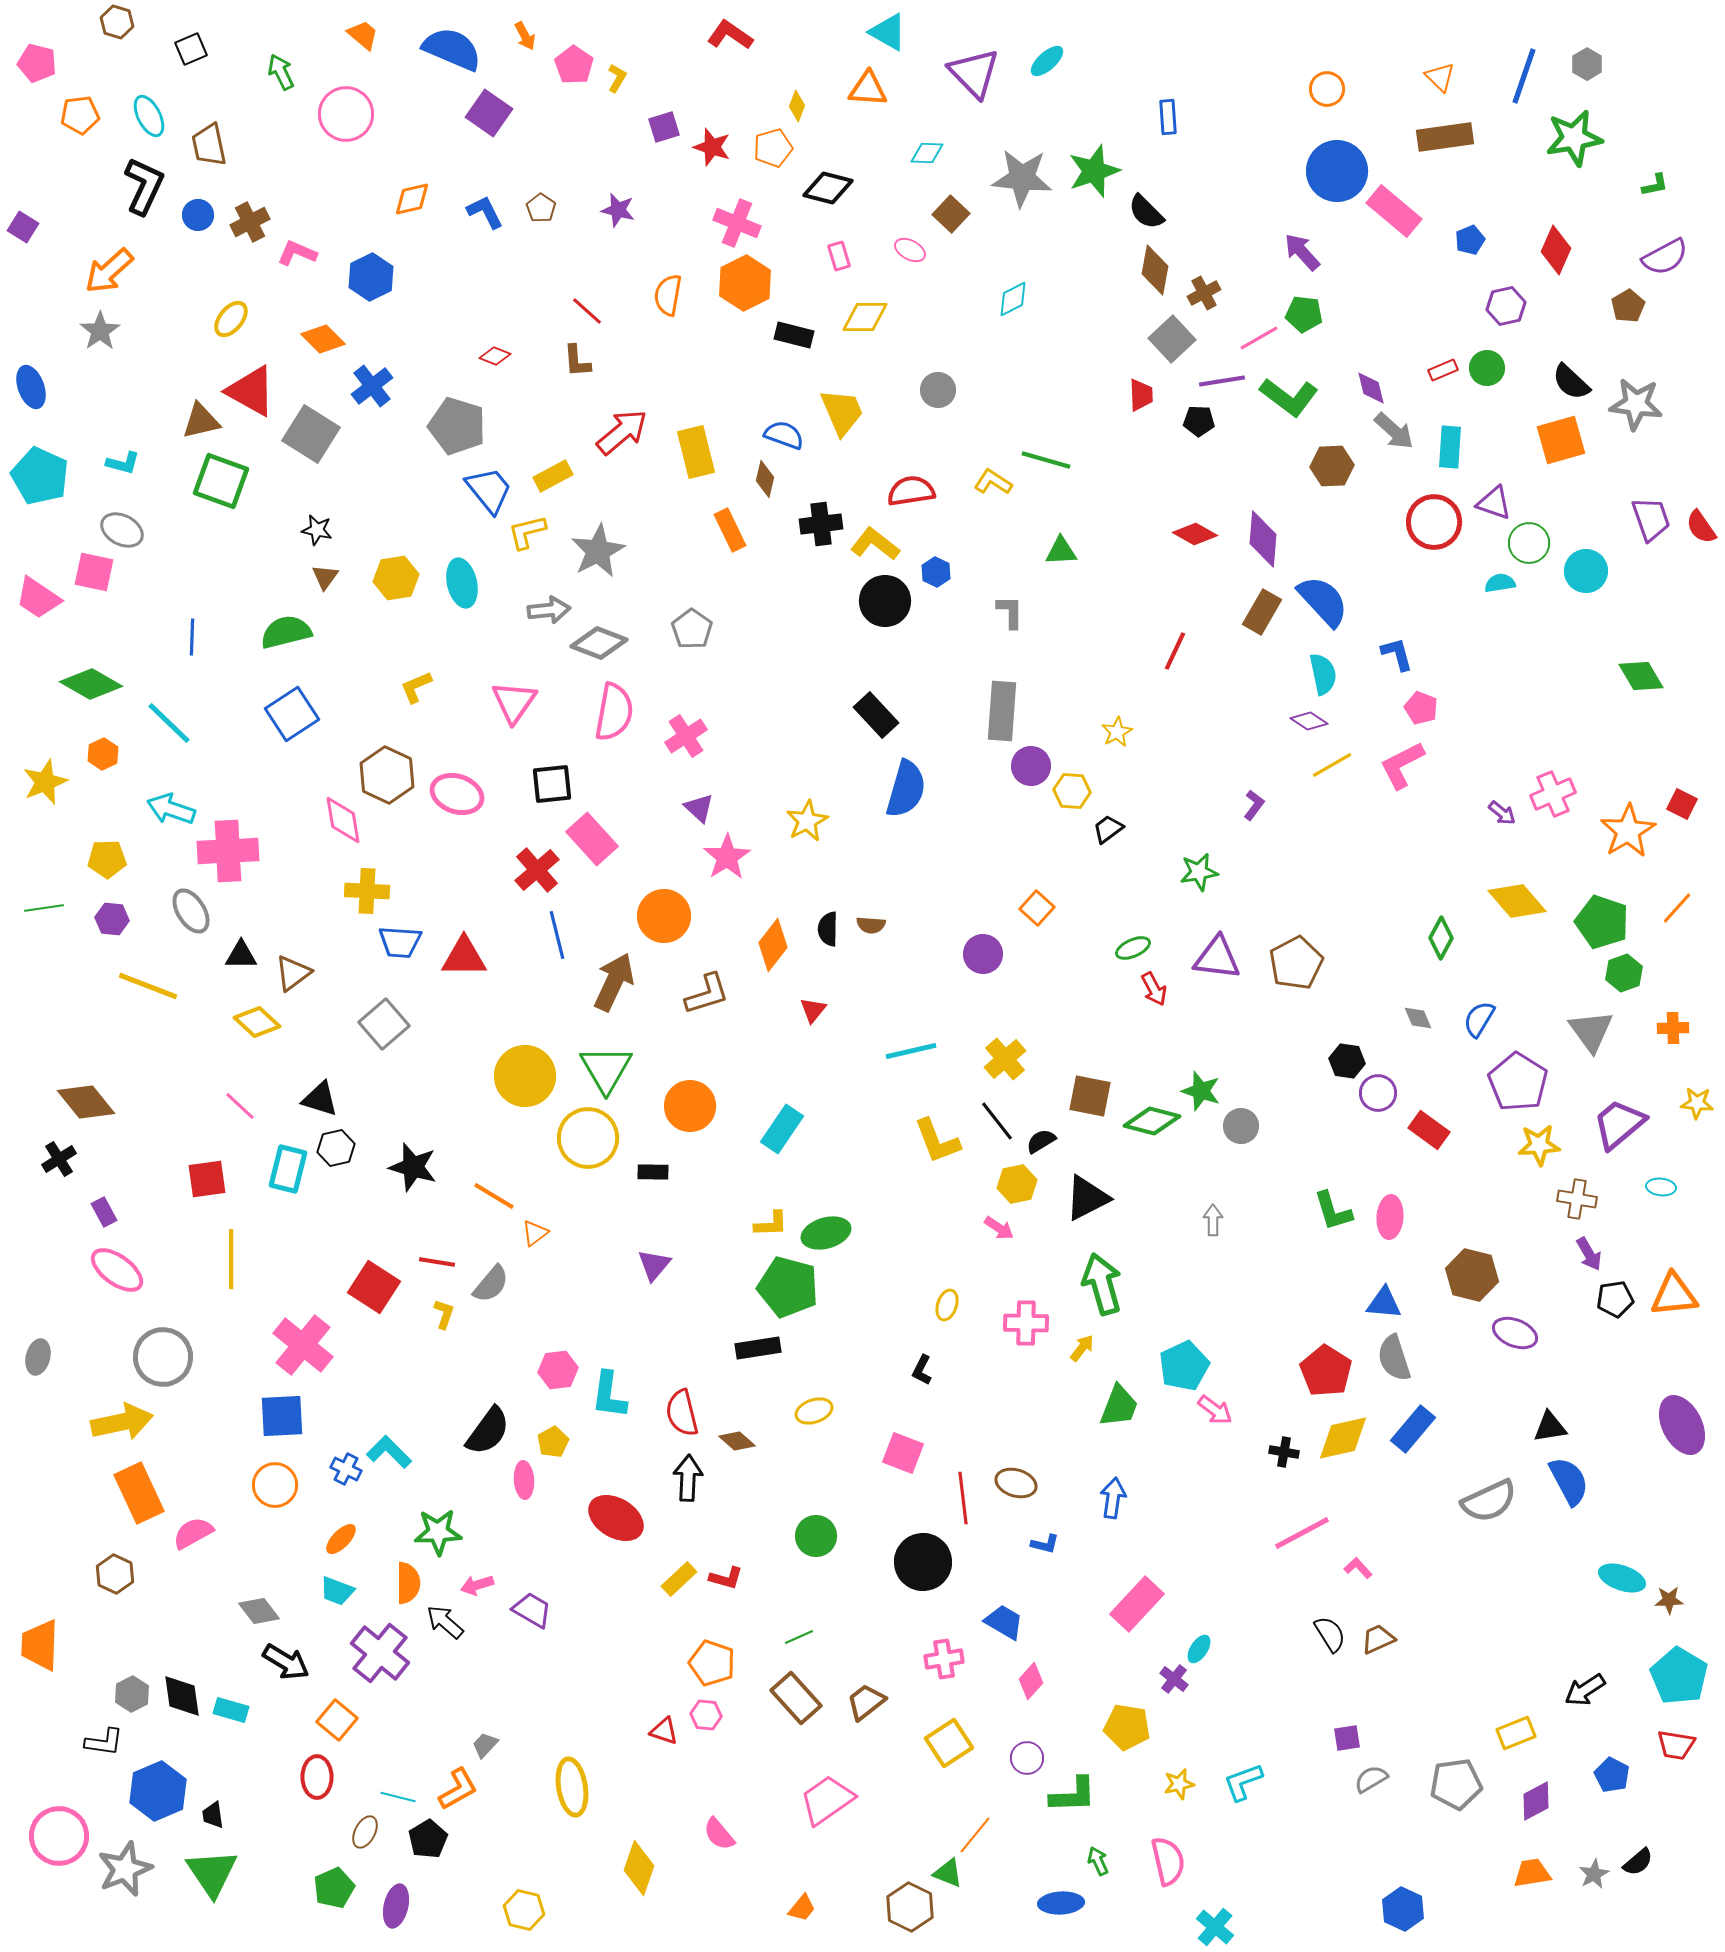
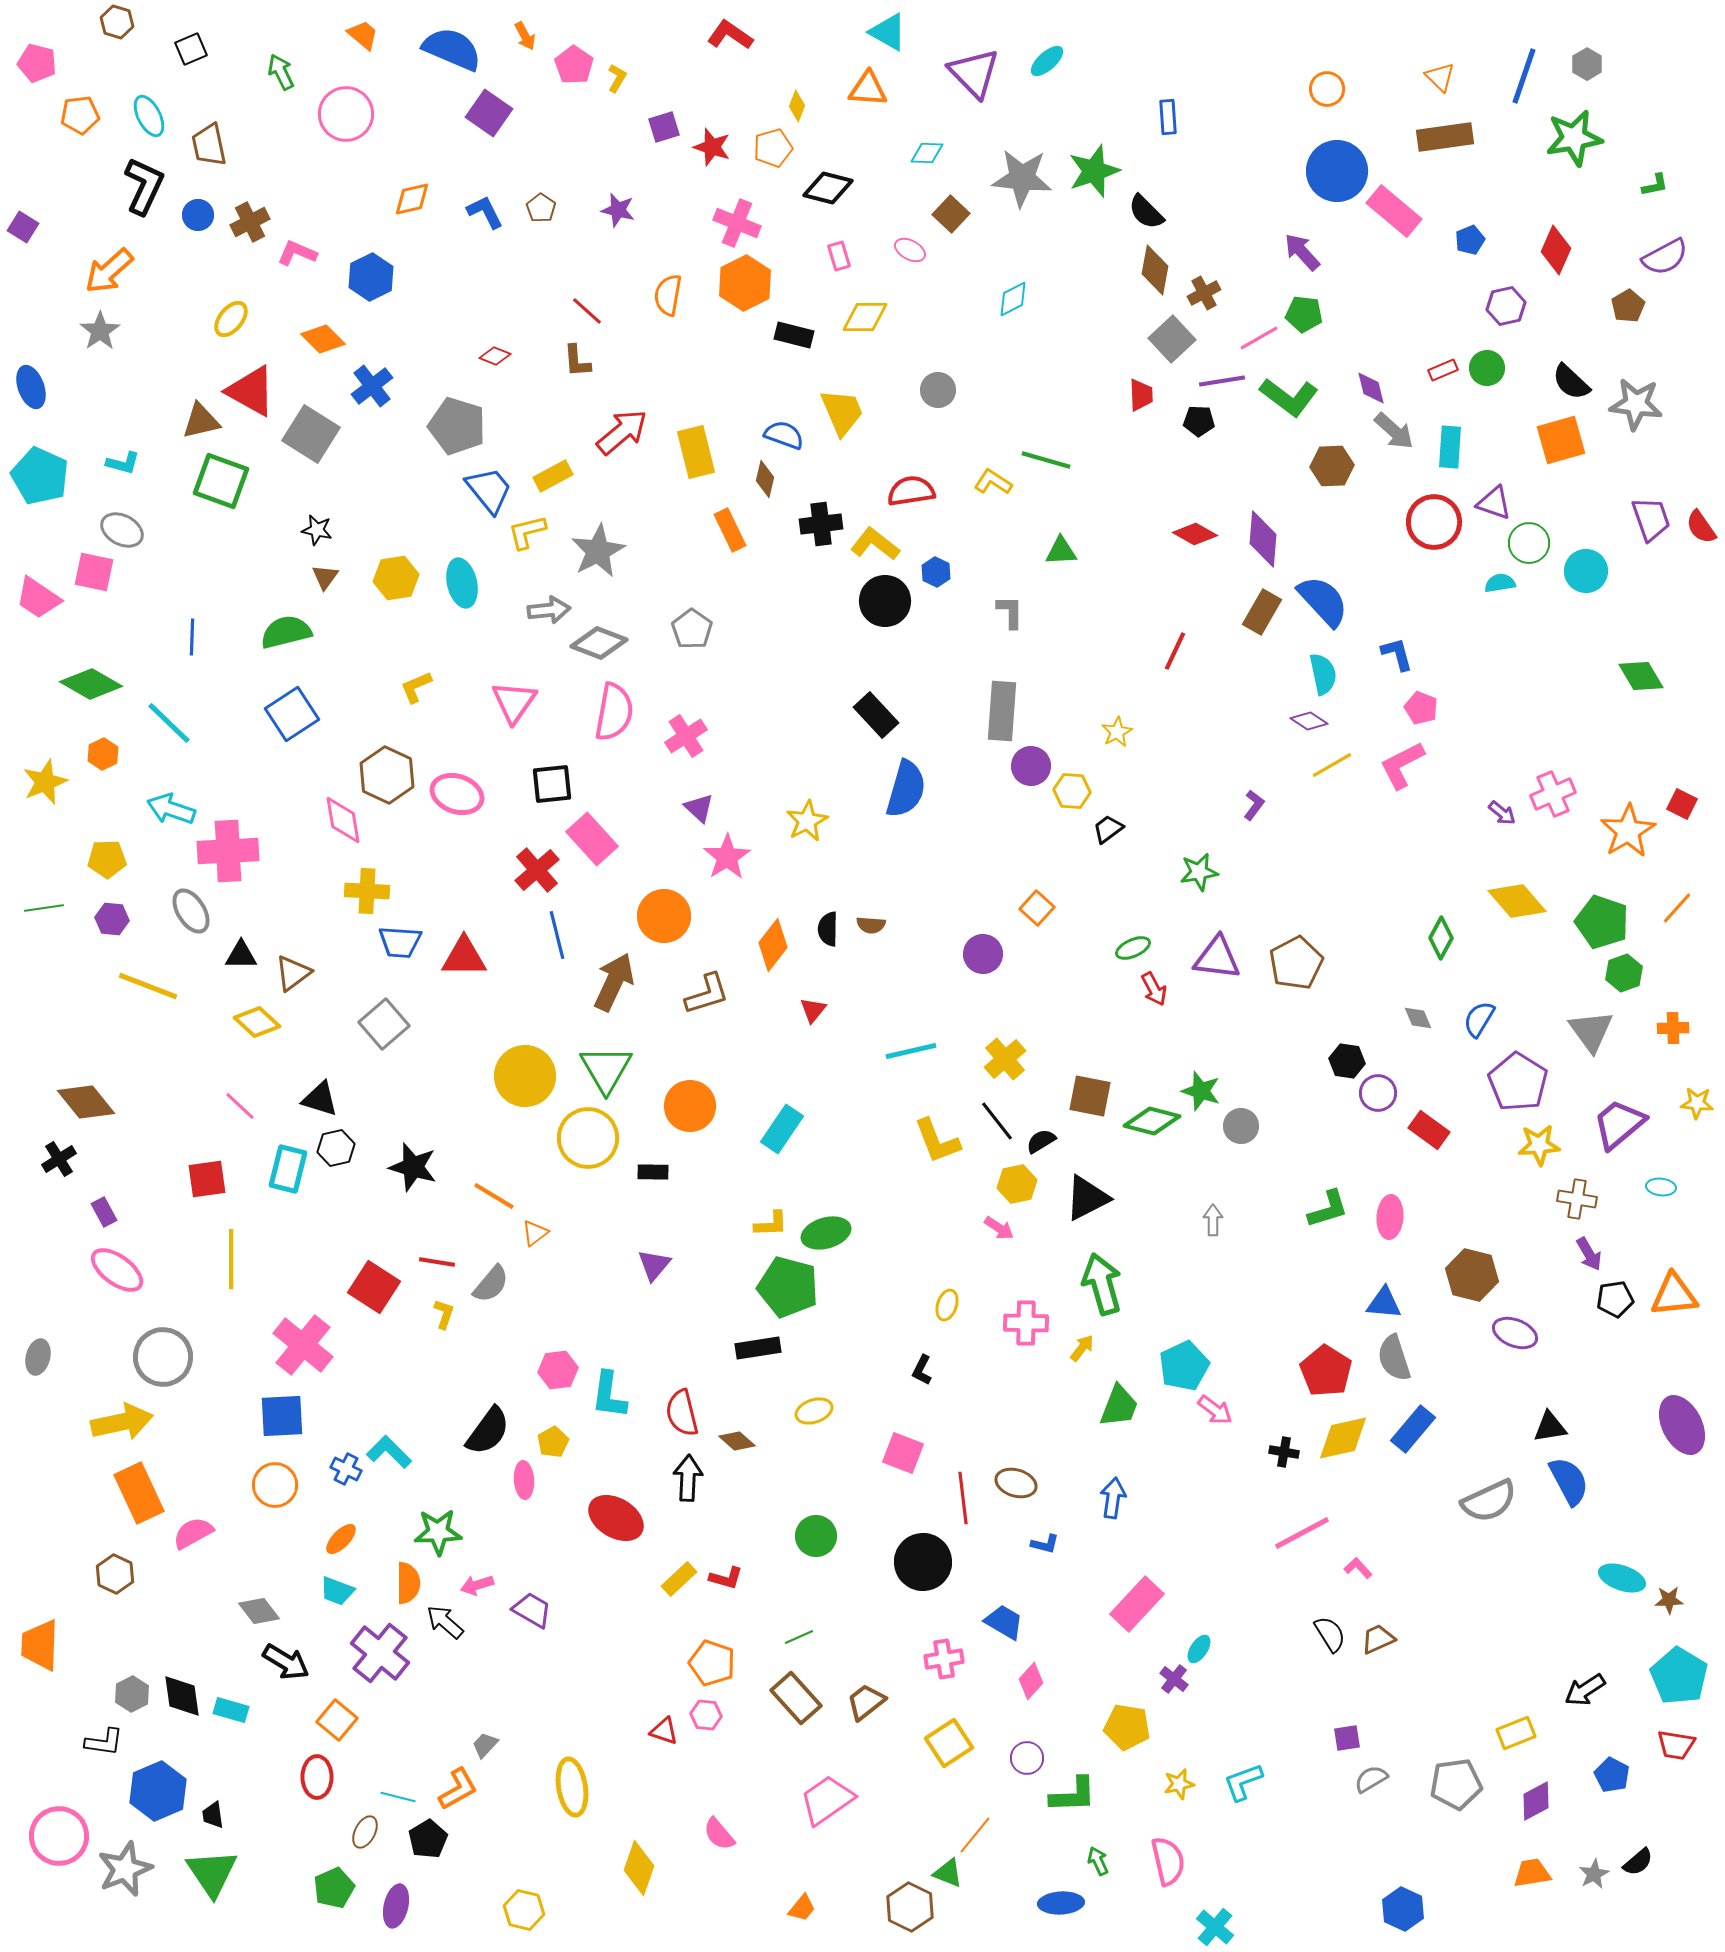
green L-shape at (1333, 1211): moved 5 px left, 2 px up; rotated 90 degrees counterclockwise
